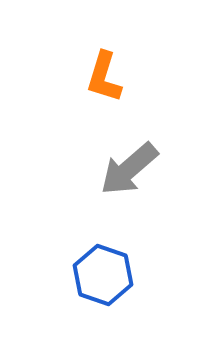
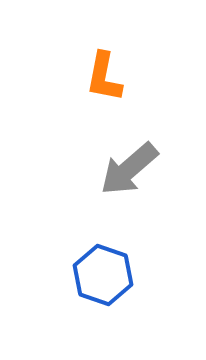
orange L-shape: rotated 6 degrees counterclockwise
